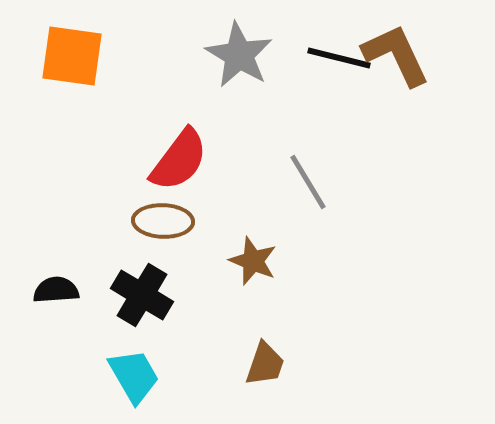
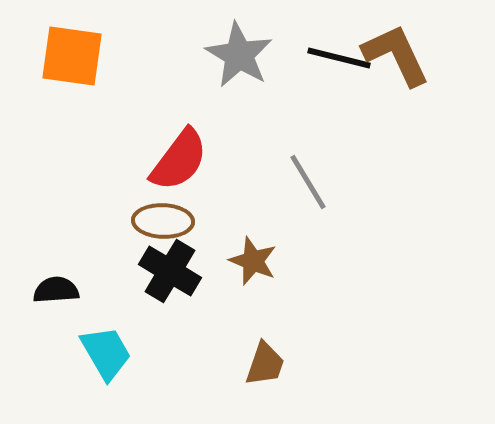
black cross: moved 28 px right, 24 px up
cyan trapezoid: moved 28 px left, 23 px up
